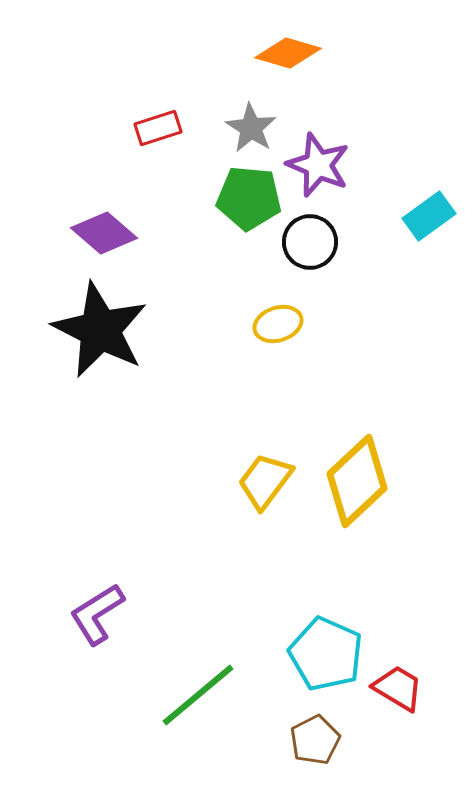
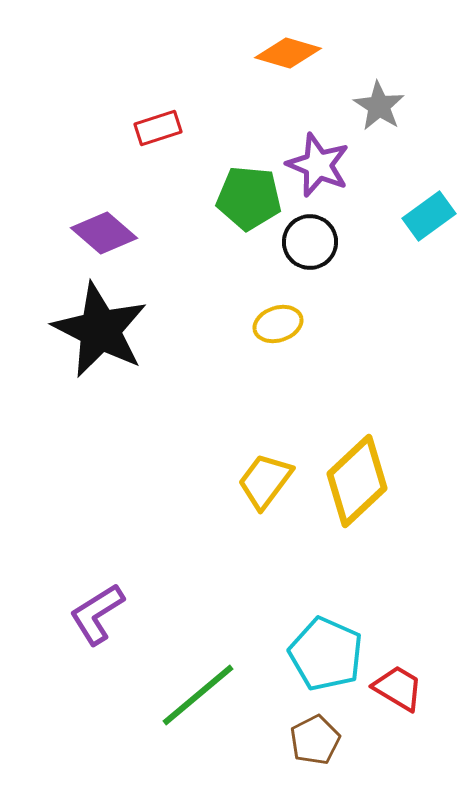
gray star: moved 128 px right, 22 px up
